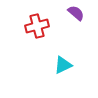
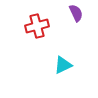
purple semicircle: rotated 24 degrees clockwise
